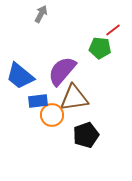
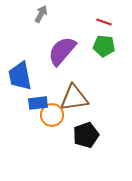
red line: moved 9 px left, 8 px up; rotated 56 degrees clockwise
green pentagon: moved 4 px right, 2 px up
purple semicircle: moved 20 px up
blue trapezoid: rotated 40 degrees clockwise
blue rectangle: moved 2 px down
